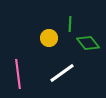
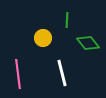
green line: moved 3 px left, 4 px up
yellow circle: moved 6 px left
white line: rotated 68 degrees counterclockwise
